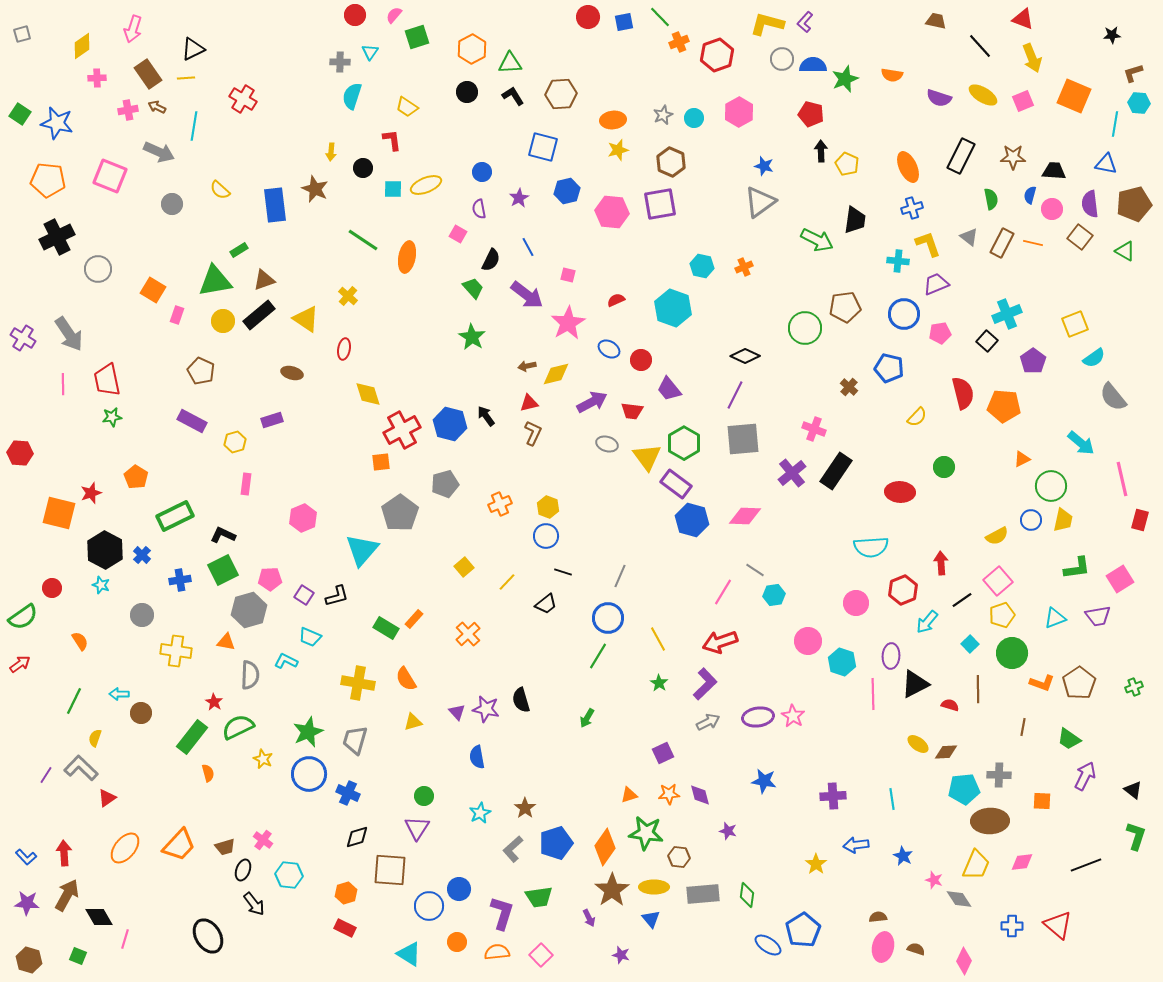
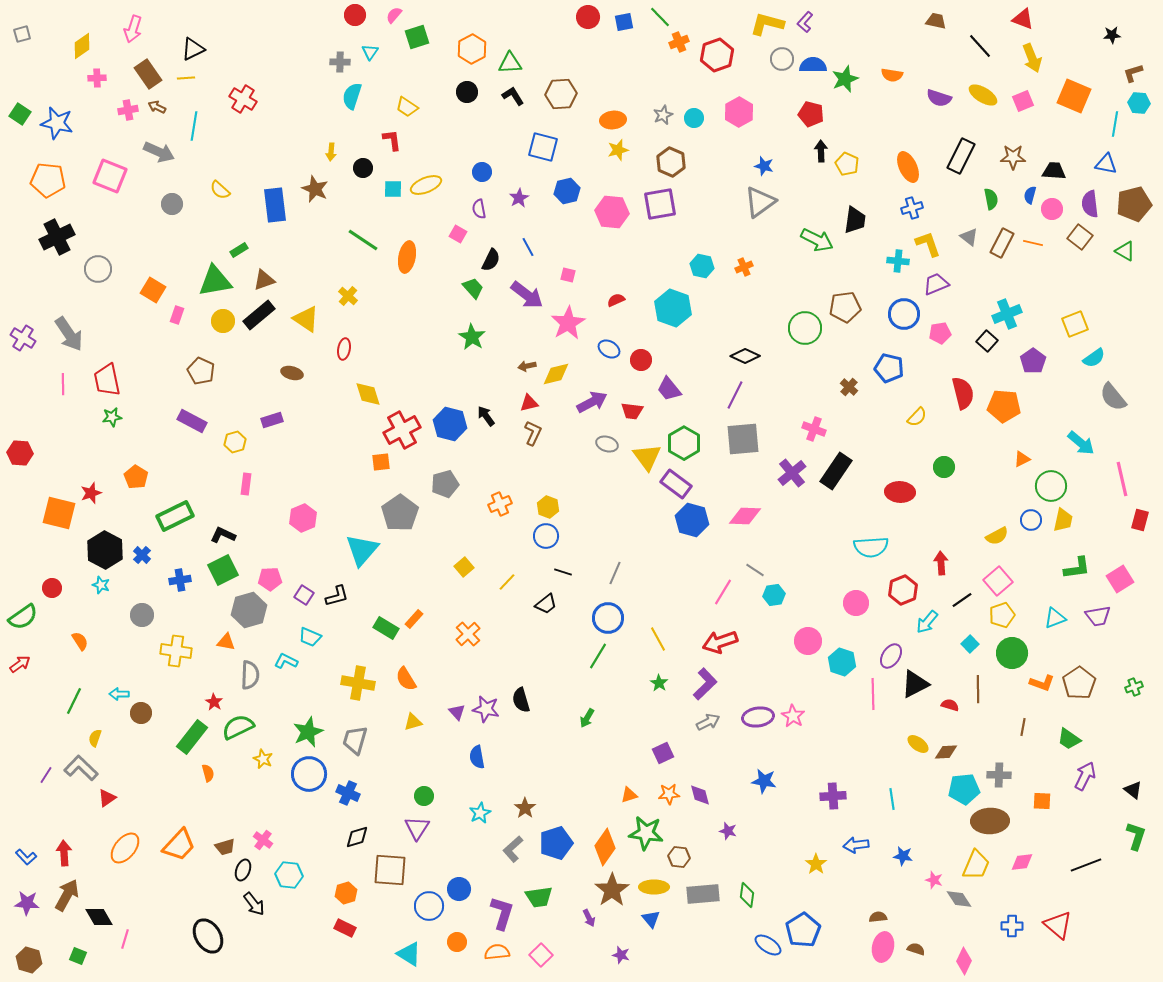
gray line at (620, 576): moved 5 px left, 3 px up
purple ellipse at (891, 656): rotated 30 degrees clockwise
blue star at (903, 856): rotated 18 degrees counterclockwise
